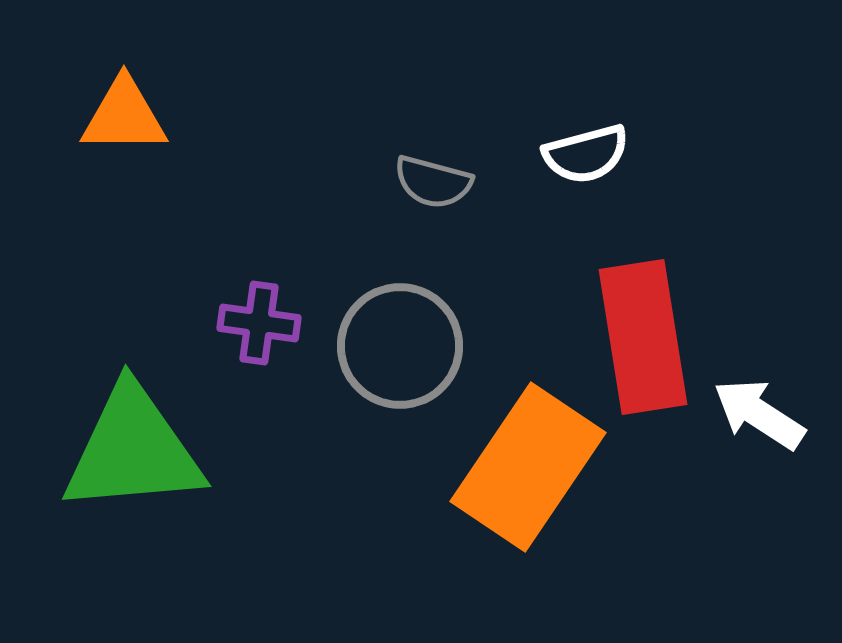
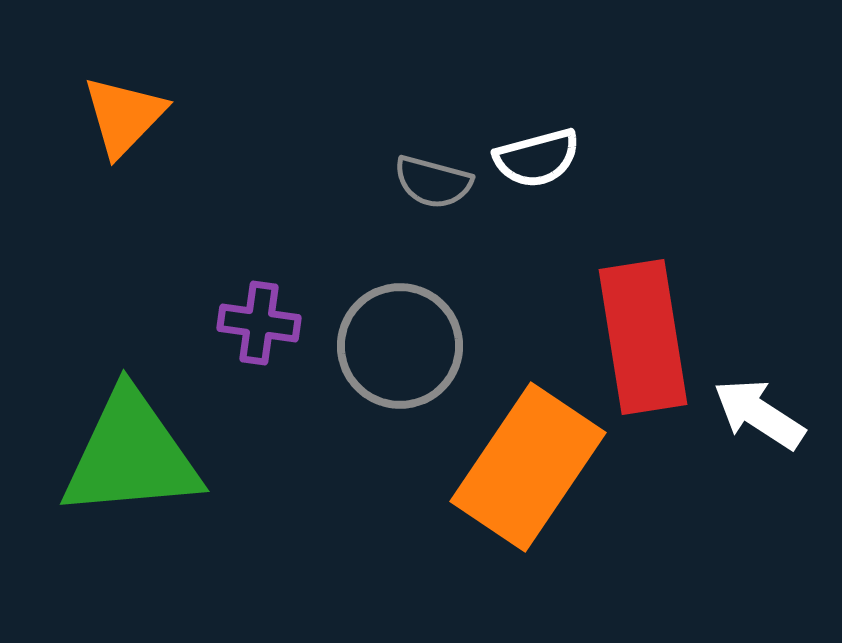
orange triangle: rotated 46 degrees counterclockwise
white semicircle: moved 49 px left, 4 px down
green triangle: moved 2 px left, 5 px down
